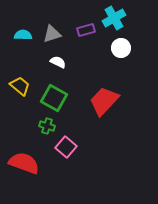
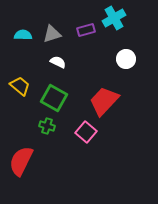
white circle: moved 5 px right, 11 px down
pink square: moved 20 px right, 15 px up
red semicircle: moved 3 px left, 2 px up; rotated 84 degrees counterclockwise
